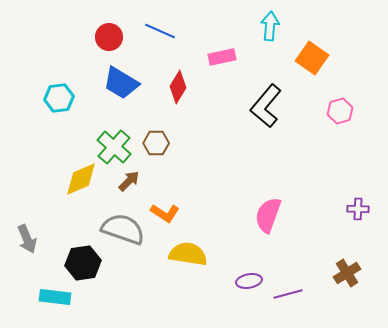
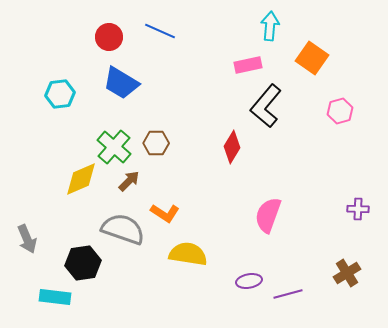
pink rectangle: moved 26 px right, 8 px down
red diamond: moved 54 px right, 60 px down
cyan hexagon: moved 1 px right, 4 px up
